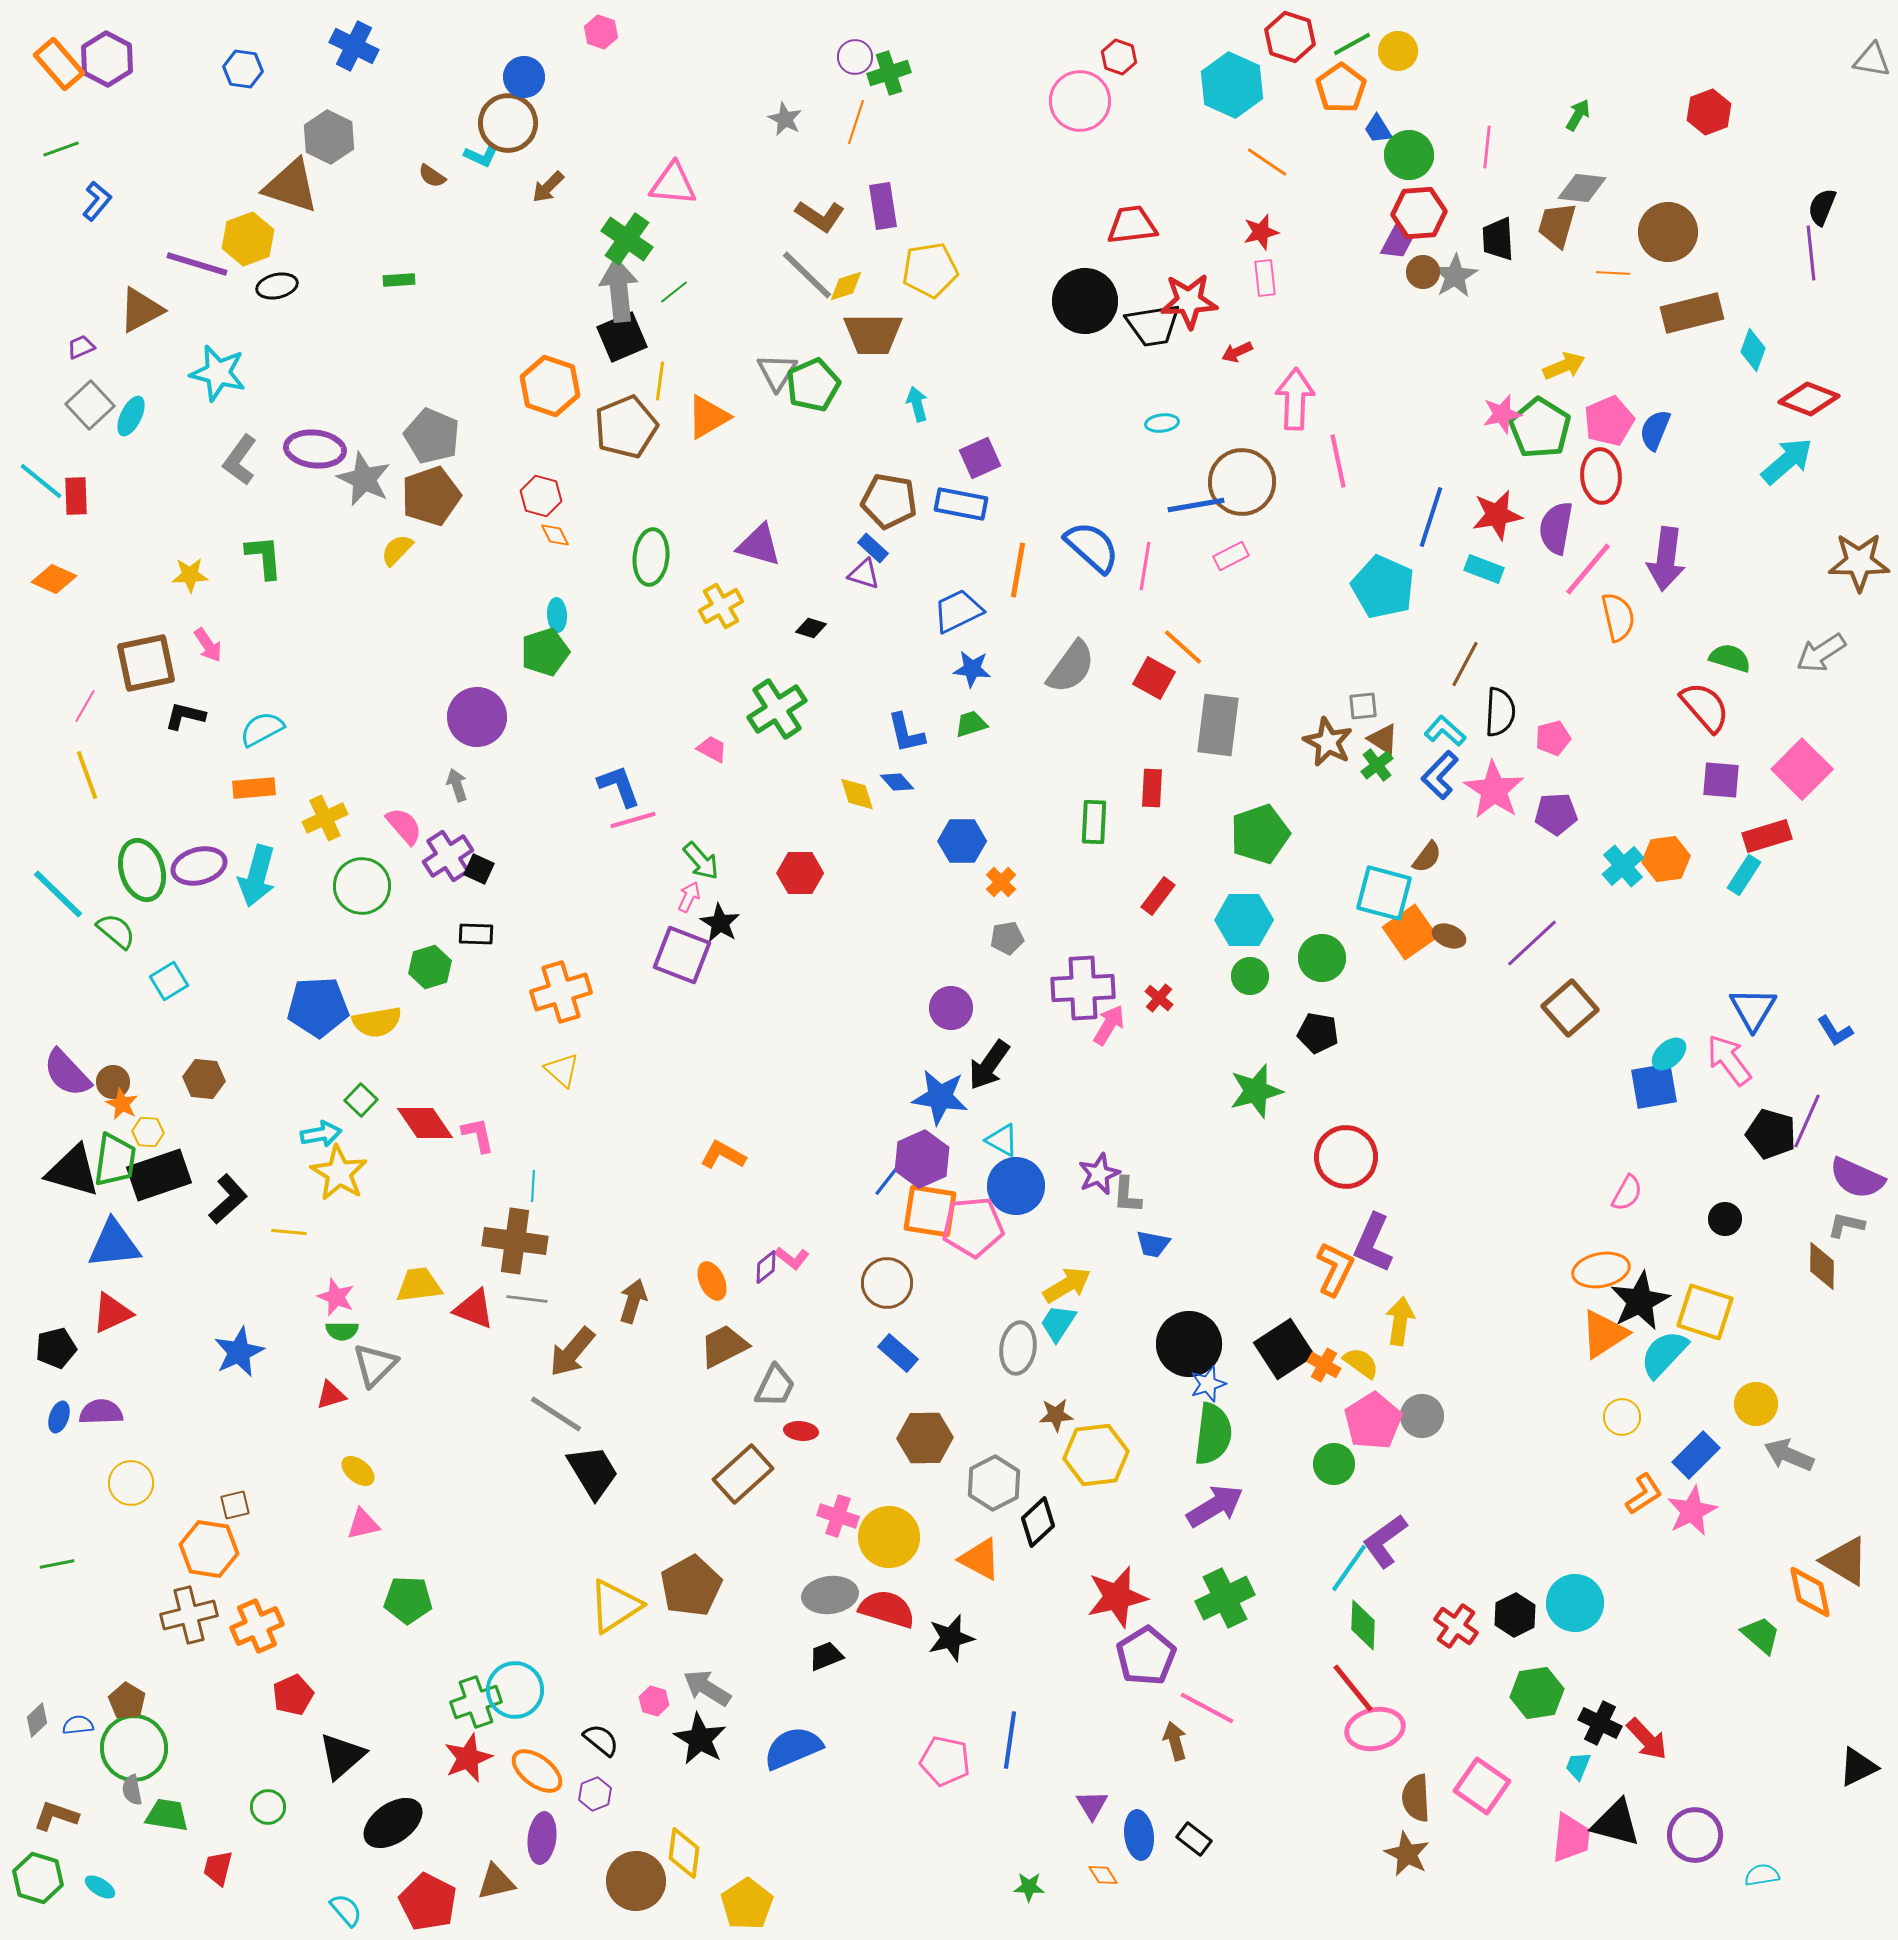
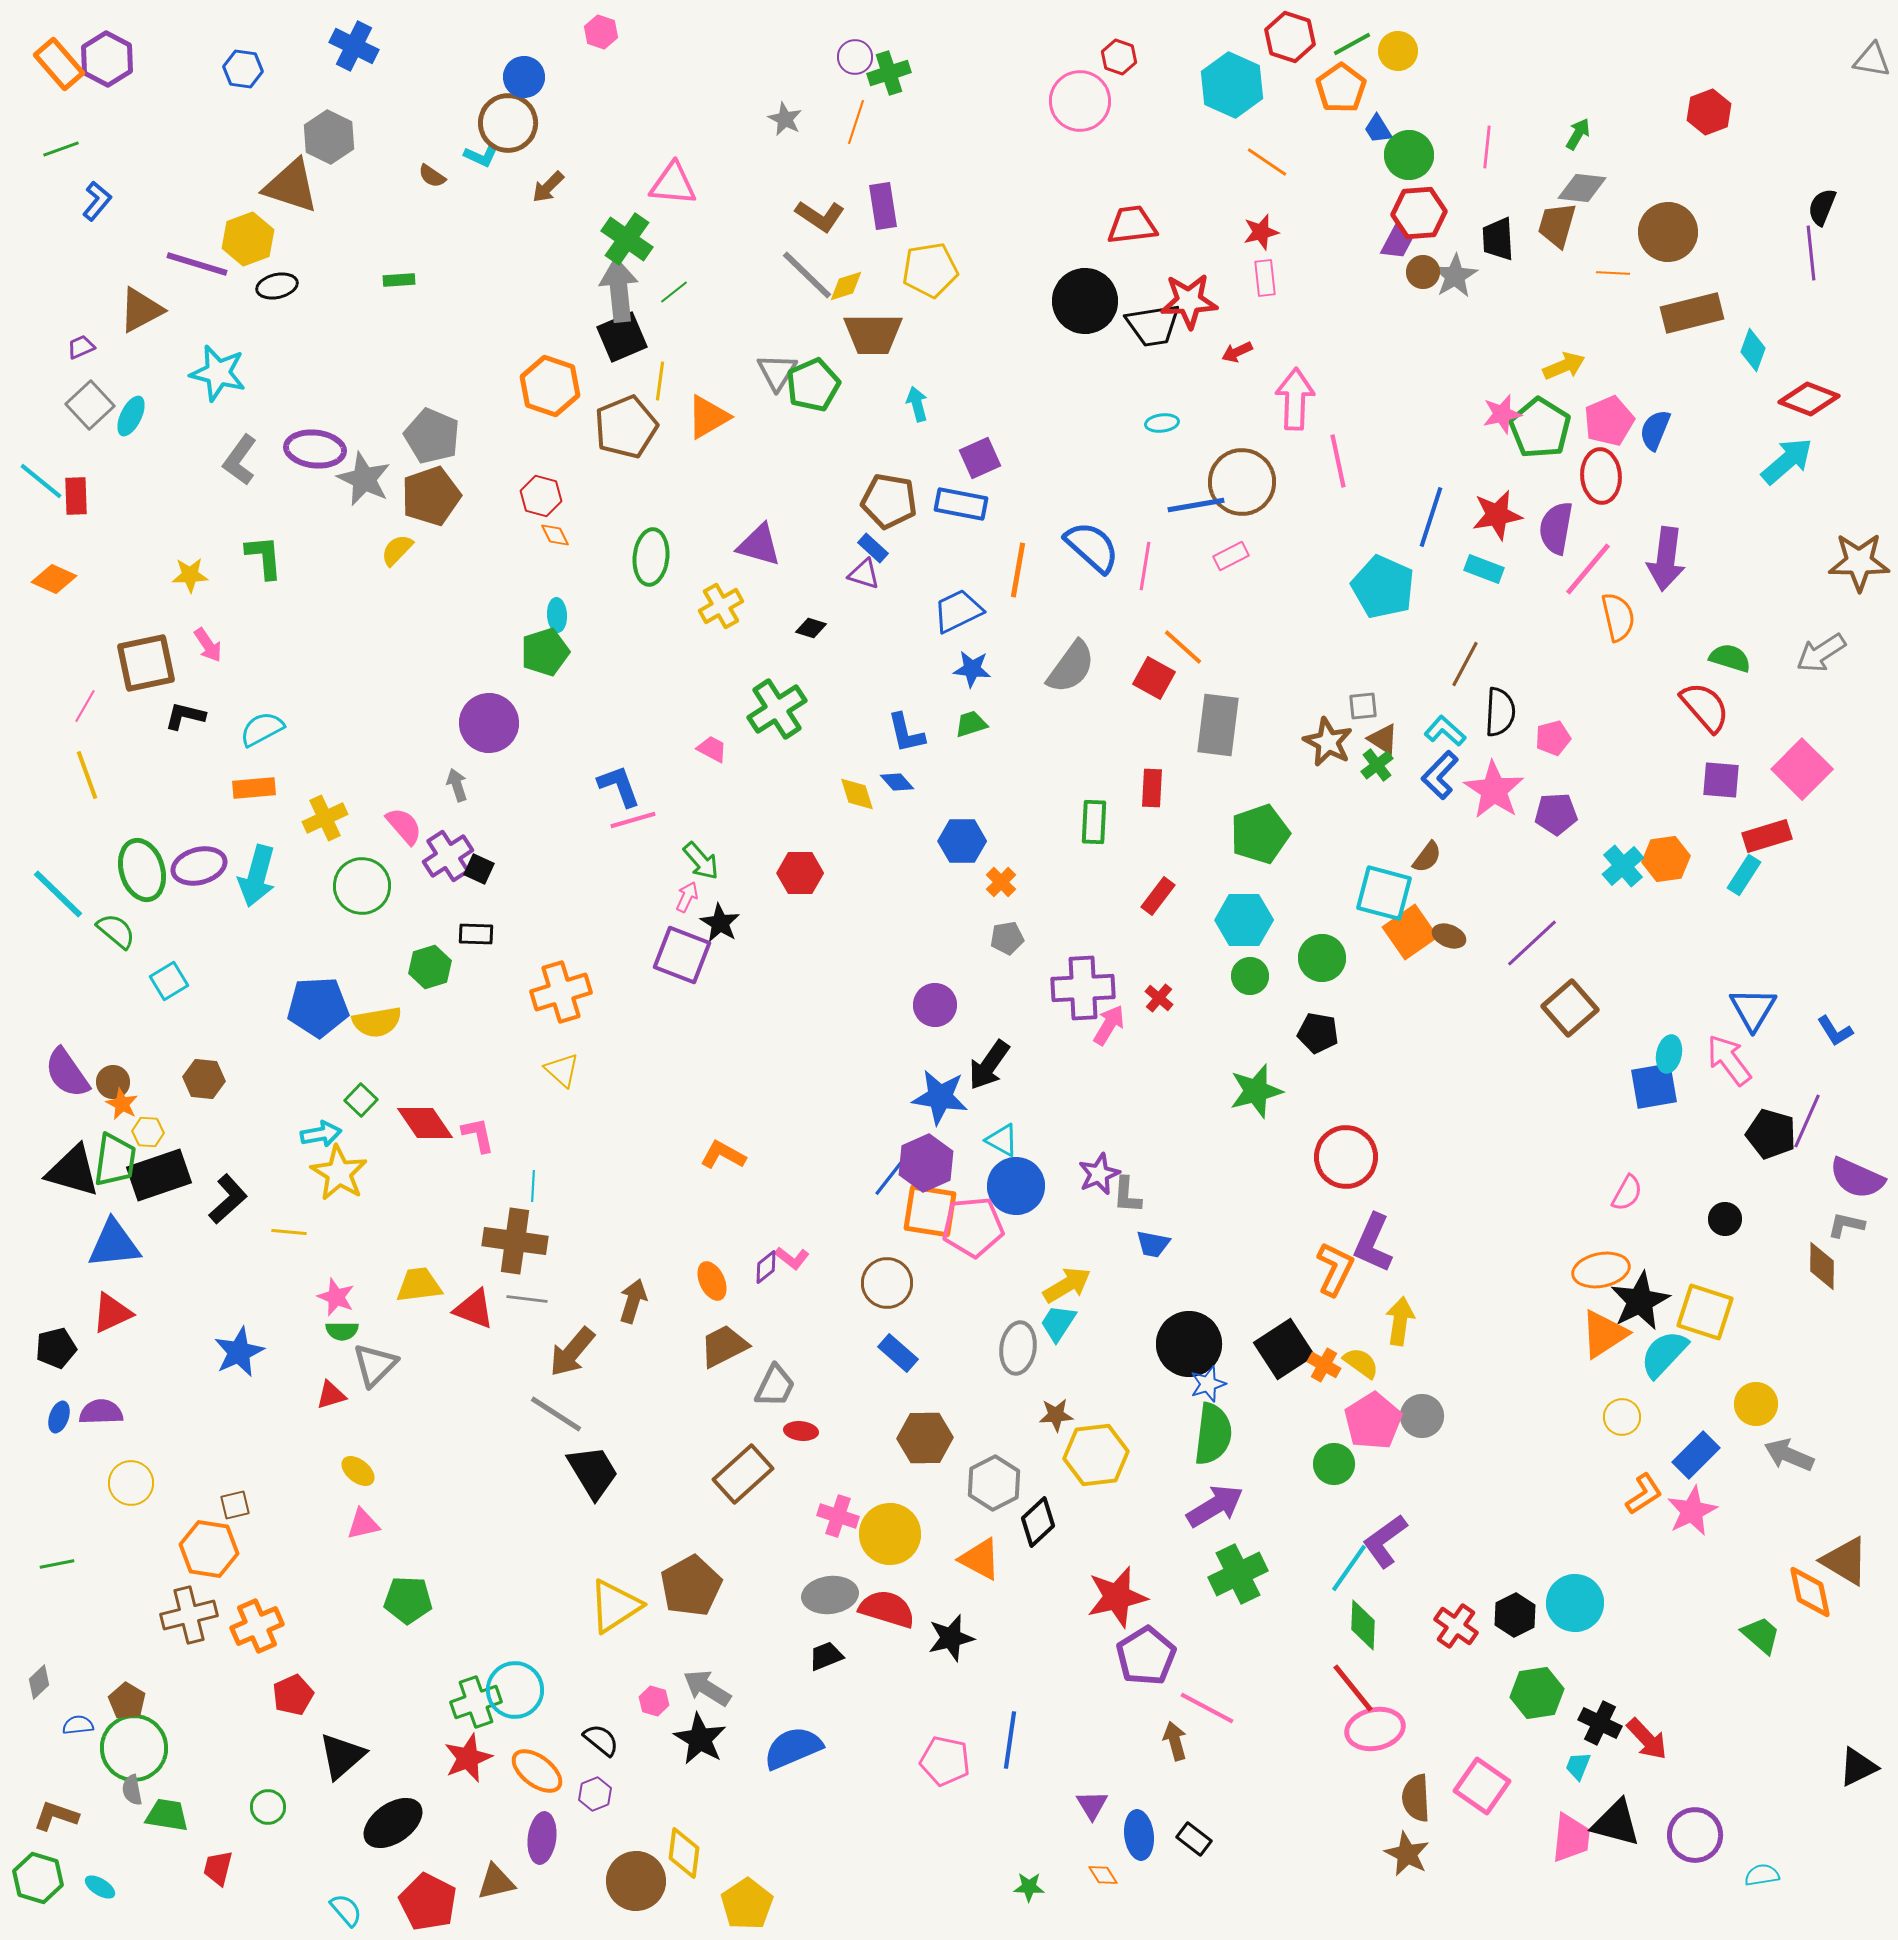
green arrow at (1578, 115): moved 19 px down
purple circle at (477, 717): moved 12 px right, 6 px down
pink arrow at (689, 897): moved 2 px left
purple circle at (951, 1008): moved 16 px left, 3 px up
cyan ellipse at (1669, 1054): rotated 36 degrees counterclockwise
purple semicircle at (67, 1073): rotated 8 degrees clockwise
purple hexagon at (922, 1159): moved 4 px right, 4 px down
yellow circle at (889, 1537): moved 1 px right, 3 px up
green cross at (1225, 1598): moved 13 px right, 24 px up
gray diamond at (37, 1720): moved 2 px right, 38 px up
